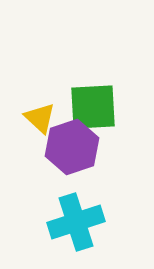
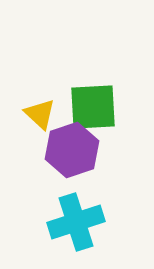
yellow triangle: moved 4 px up
purple hexagon: moved 3 px down
